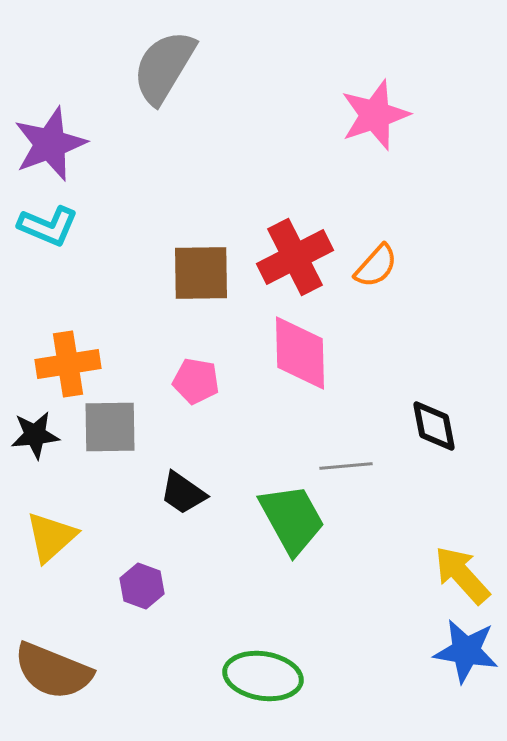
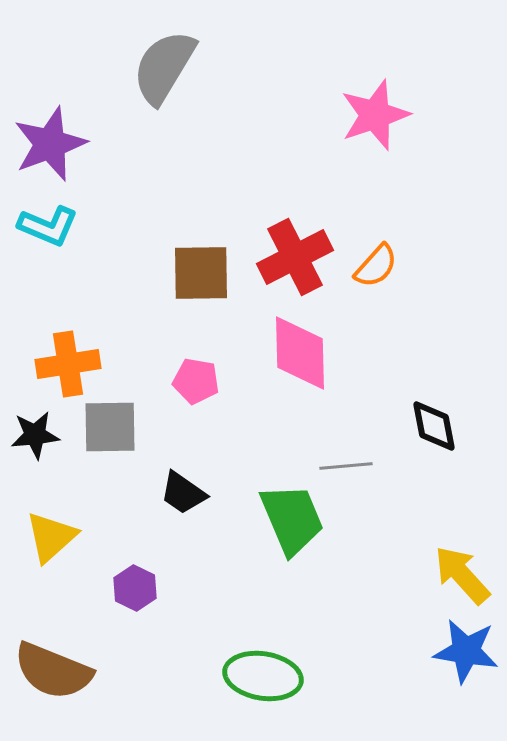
green trapezoid: rotated 6 degrees clockwise
purple hexagon: moved 7 px left, 2 px down; rotated 6 degrees clockwise
